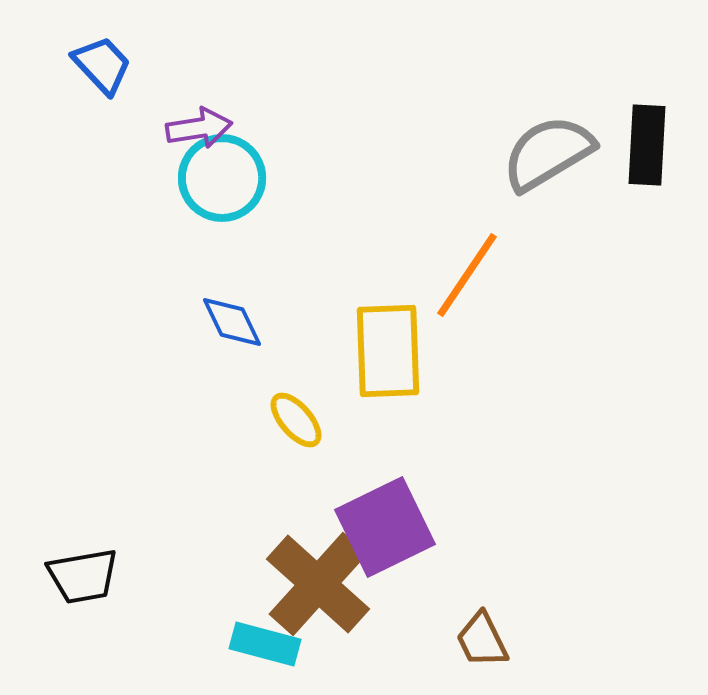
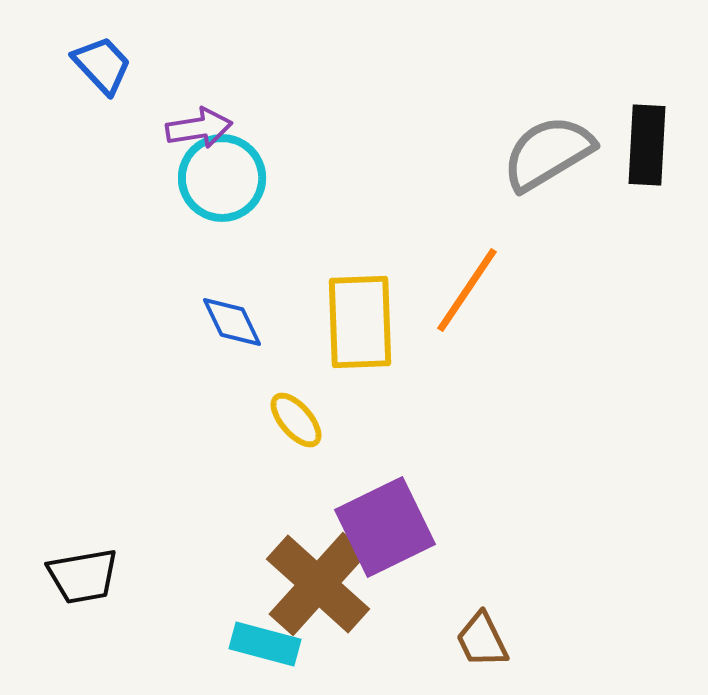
orange line: moved 15 px down
yellow rectangle: moved 28 px left, 29 px up
